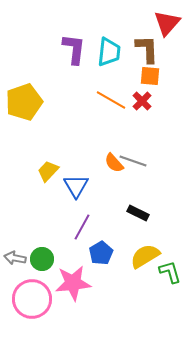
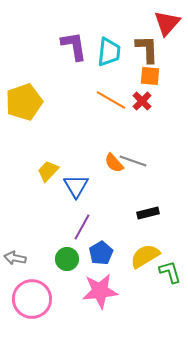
purple L-shape: moved 3 px up; rotated 16 degrees counterclockwise
black rectangle: moved 10 px right; rotated 40 degrees counterclockwise
green circle: moved 25 px right
pink star: moved 27 px right, 8 px down
